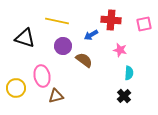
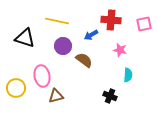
cyan semicircle: moved 1 px left, 2 px down
black cross: moved 14 px left; rotated 24 degrees counterclockwise
